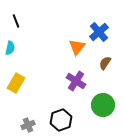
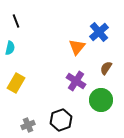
brown semicircle: moved 1 px right, 5 px down
green circle: moved 2 px left, 5 px up
